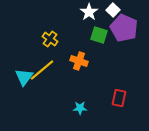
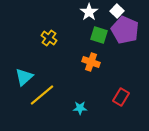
white square: moved 4 px right, 1 px down
purple pentagon: moved 1 px right, 2 px down
yellow cross: moved 1 px left, 1 px up
orange cross: moved 12 px right, 1 px down
yellow line: moved 25 px down
cyan triangle: rotated 12 degrees clockwise
red rectangle: moved 2 px right, 1 px up; rotated 18 degrees clockwise
